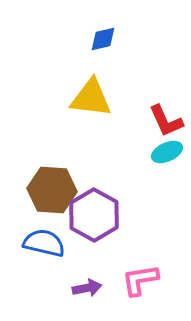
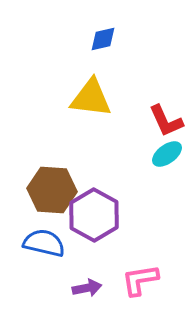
cyan ellipse: moved 2 px down; rotated 12 degrees counterclockwise
